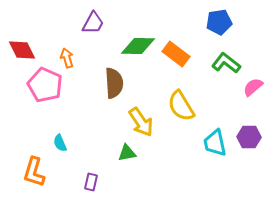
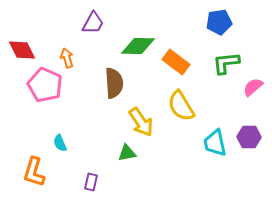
orange rectangle: moved 8 px down
green L-shape: rotated 44 degrees counterclockwise
